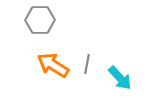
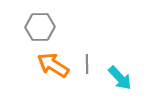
gray hexagon: moved 7 px down
gray line: rotated 12 degrees counterclockwise
